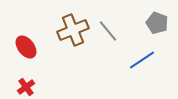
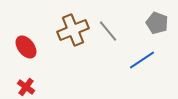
red cross: rotated 18 degrees counterclockwise
